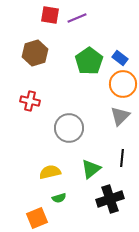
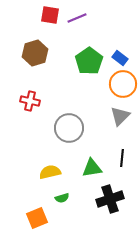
green triangle: moved 1 px right, 1 px up; rotated 30 degrees clockwise
green semicircle: moved 3 px right
